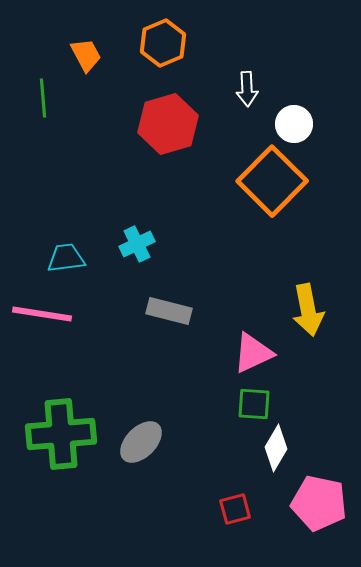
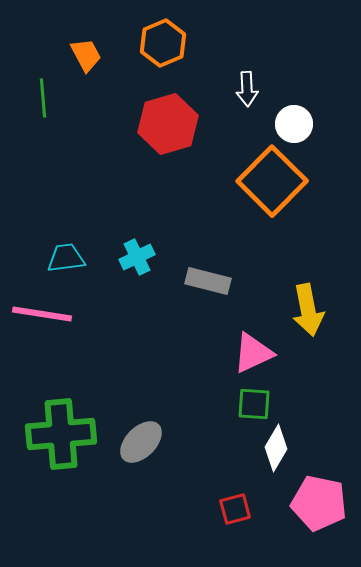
cyan cross: moved 13 px down
gray rectangle: moved 39 px right, 30 px up
